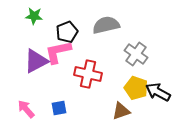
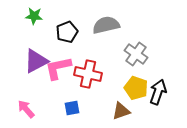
pink L-shape: moved 16 px down
black arrow: rotated 80 degrees clockwise
blue square: moved 13 px right
